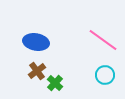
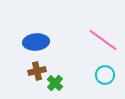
blue ellipse: rotated 15 degrees counterclockwise
brown cross: rotated 24 degrees clockwise
